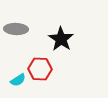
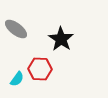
gray ellipse: rotated 35 degrees clockwise
cyan semicircle: moved 1 px left, 1 px up; rotated 21 degrees counterclockwise
